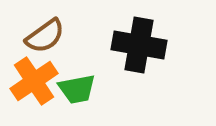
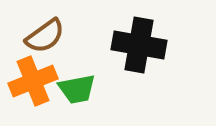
orange cross: moved 1 px left; rotated 12 degrees clockwise
